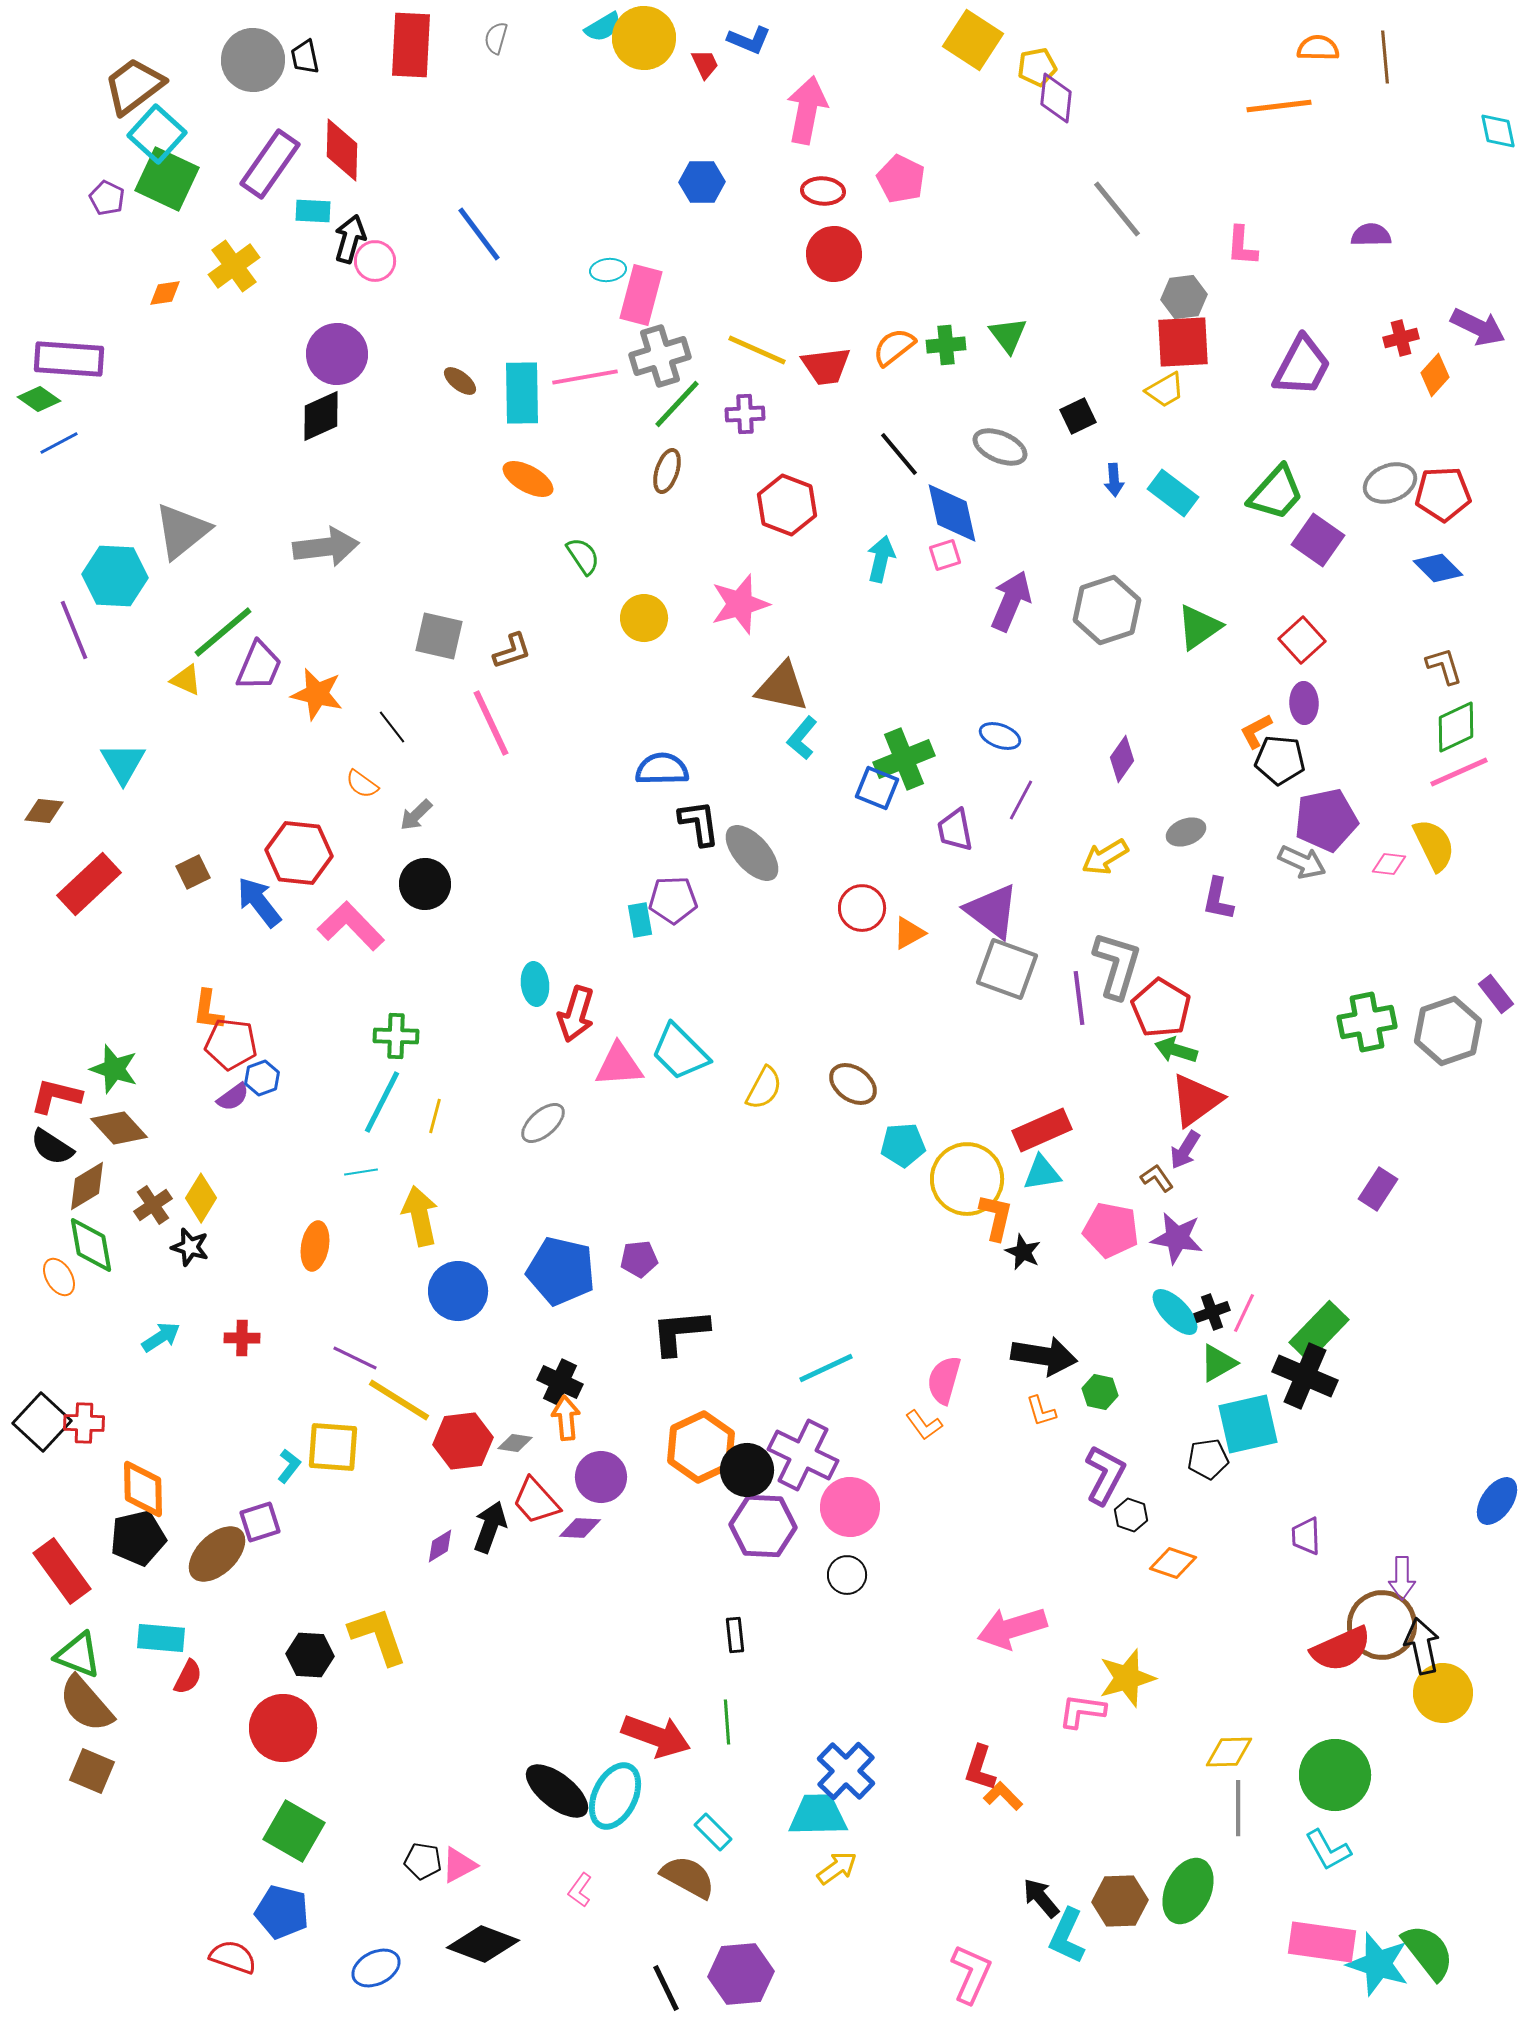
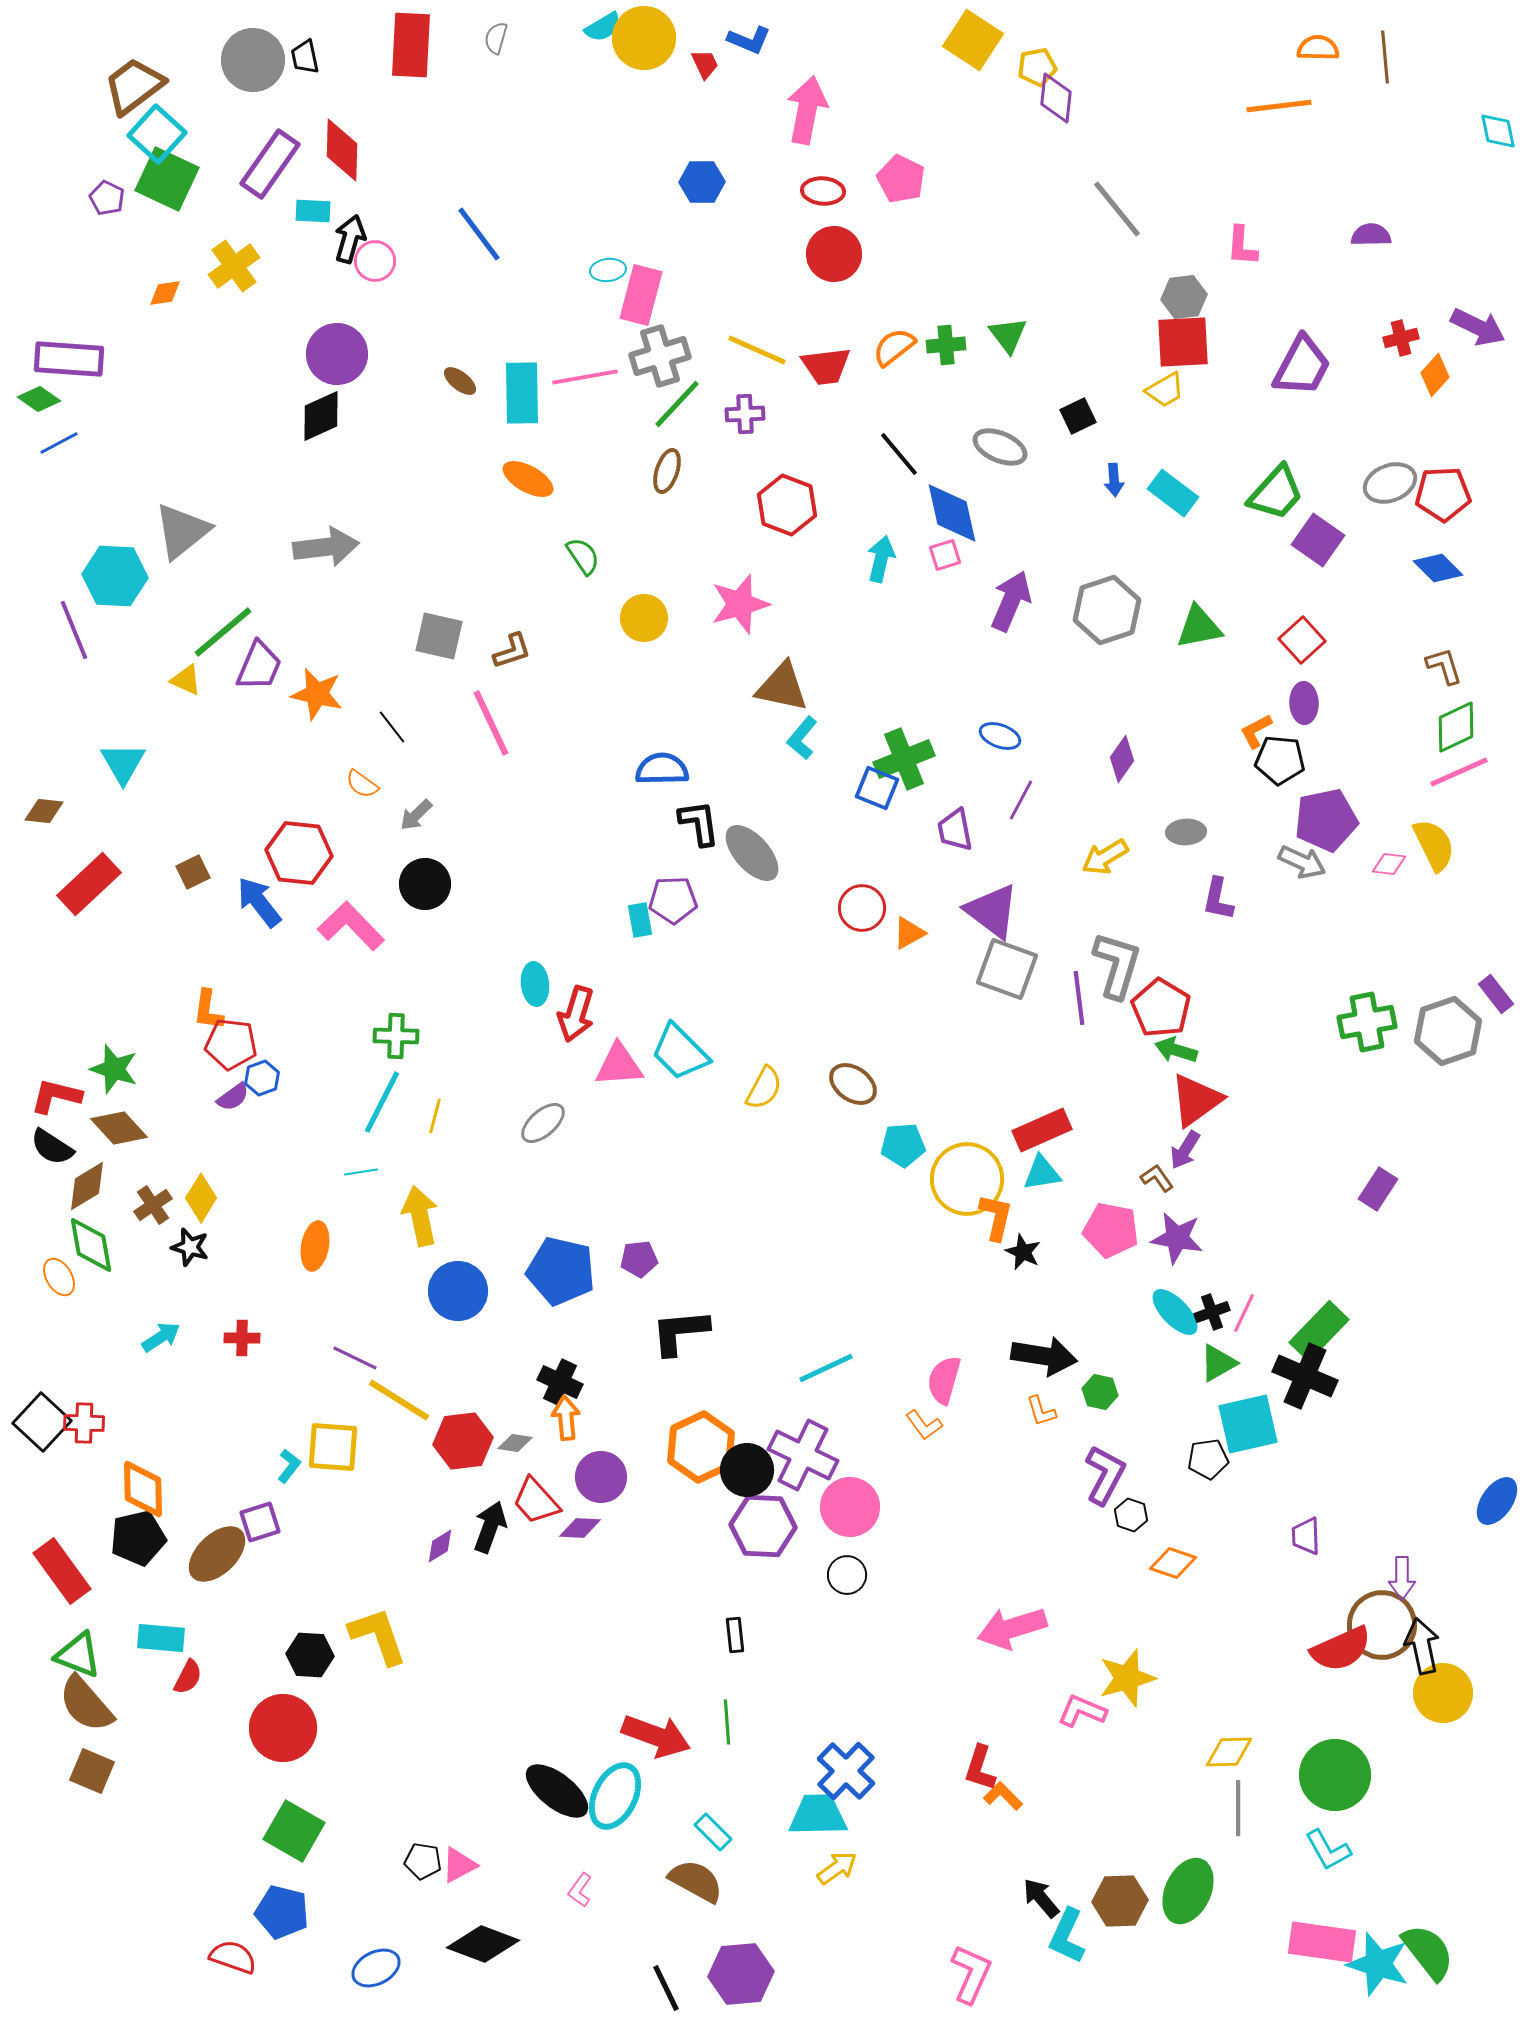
green triangle at (1199, 627): rotated 24 degrees clockwise
gray ellipse at (1186, 832): rotated 18 degrees clockwise
pink L-shape at (1082, 1711): rotated 15 degrees clockwise
brown semicircle at (688, 1877): moved 8 px right, 4 px down
